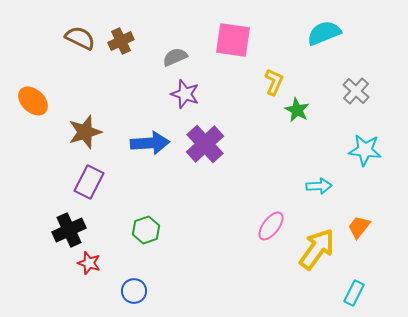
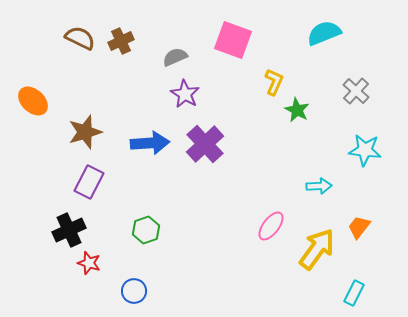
pink square: rotated 12 degrees clockwise
purple star: rotated 12 degrees clockwise
